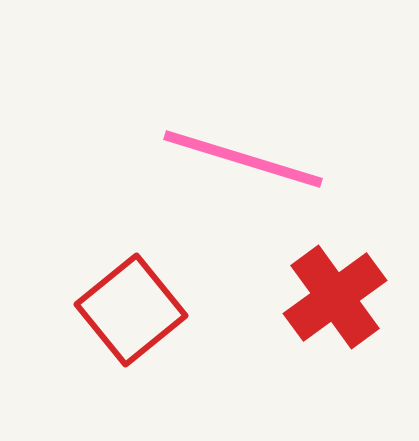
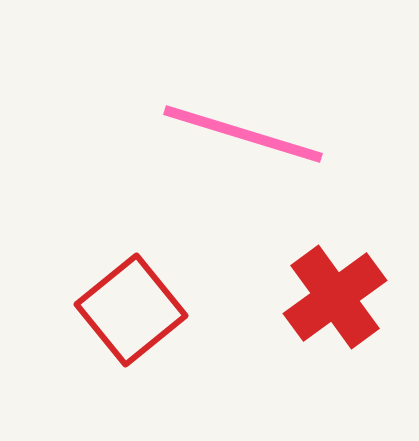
pink line: moved 25 px up
